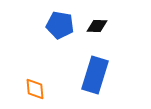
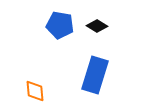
black diamond: rotated 30 degrees clockwise
orange diamond: moved 2 px down
